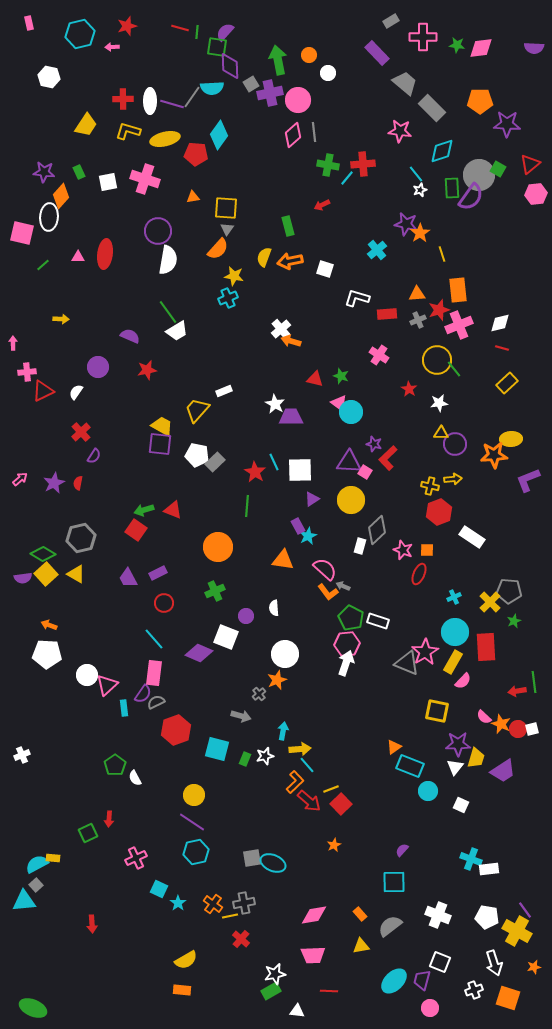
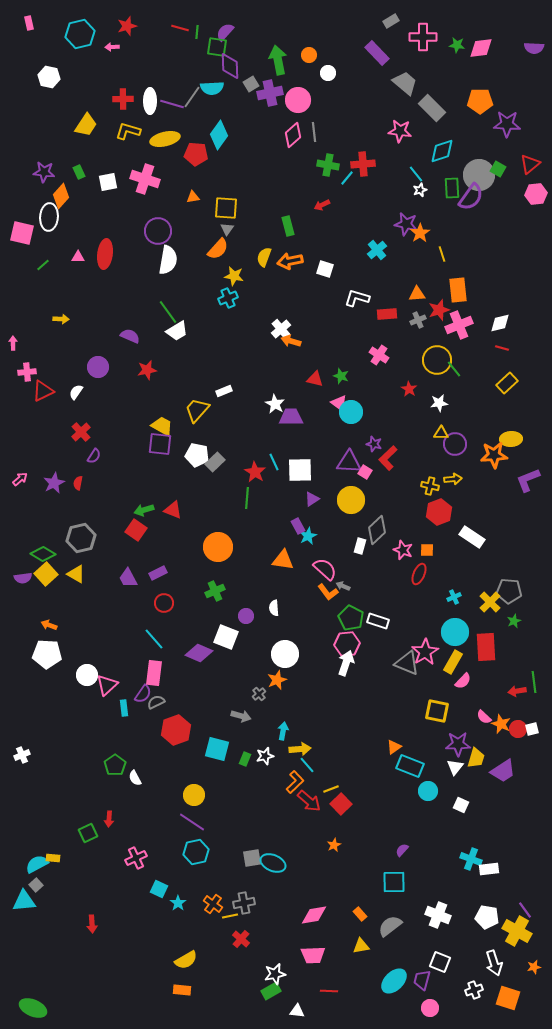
green line at (247, 506): moved 8 px up
